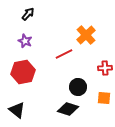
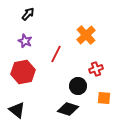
red line: moved 8 px left; rotated 36 degrees counterclockwise
red cross: moved 9 px left, 1 px down; rotated 16 degrees counterclockwise
black circle: moved 1 px up
